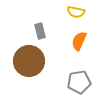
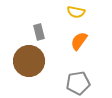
gray rectangle: moved 1 px left, 1 px down
orange semicircle: rotated 12 degrees clockwise
gray pentagon: moved 1 px left, 1 px down
